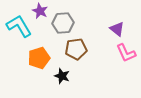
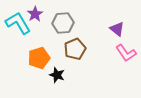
purple star: moved 5 px left, 3 px down; rotated 14 degrees clockwise
cyan L-shape: moved 1 px left, 3 px up
brown pentagon: moved 1 px left; rotated 15 degrees counterclockwise
pink L-shape: rotated 10 degrees counterclockwise
black star: moved 5 px left, 1 px up
